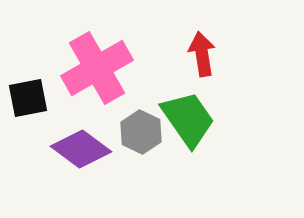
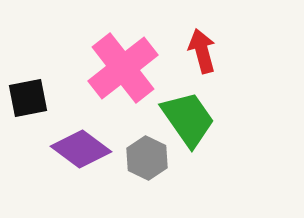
red arrow: moved 3 px up; rotated 6 degrees counterclockwise
pink cross: moved 26 px right; rotated 8 degrees counterclockwise
gray hexagon: moved 6 px right, 26 px down
